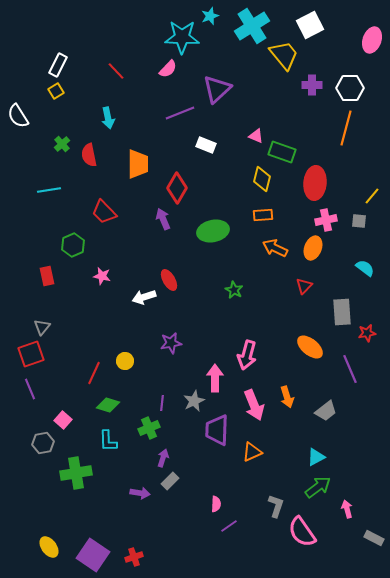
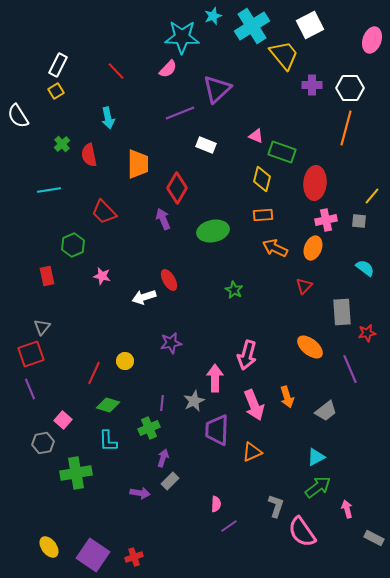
cyan star at (210, 16): moved 3 px right
